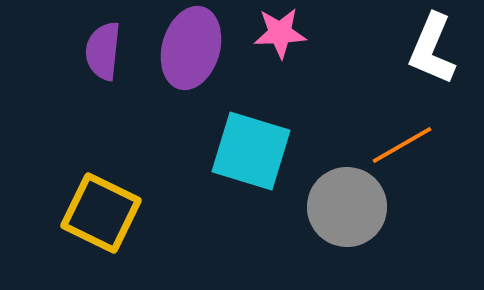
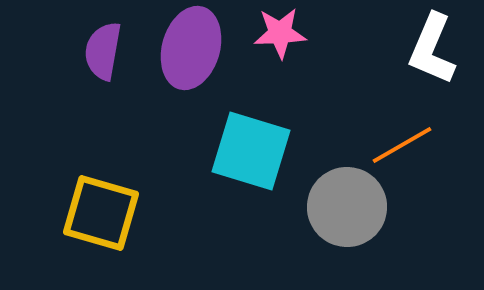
purple semicircle: rotated 4 degrees clockwise
yellow square: rotated 10 degrees counterclockwise
